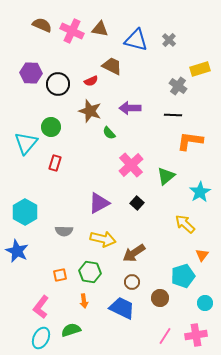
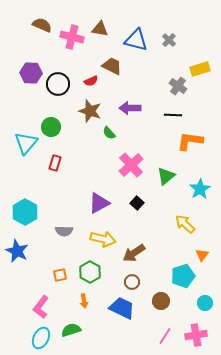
pink cross at (72, 31): moved 6 px down; rotated 10 degrees counterclockwise
cyan star at (200, 192): moved 3 px up
green hexagon at (90, 272): rotated 20 degrees clockwise
brown circle at (160, 298): moved 1 px right, 3 px down
